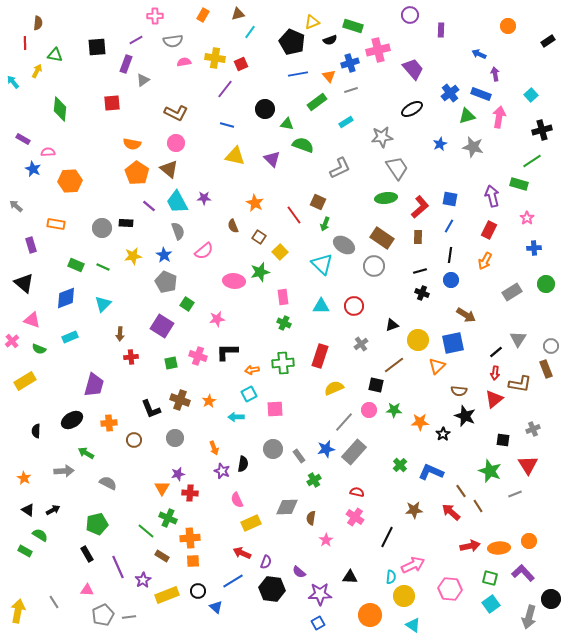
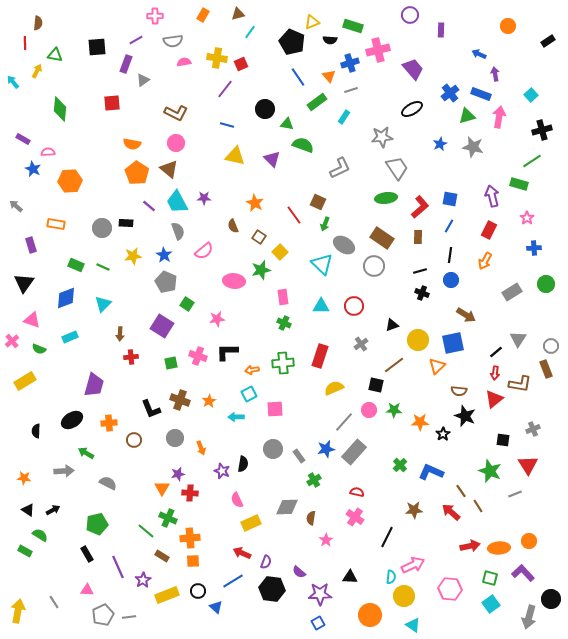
black semicircle at (330, 40): rotated 24 degrees clockwise
yellow cross at (215, 58): moved 2 px right
blue line at (298, 74): moved 3 px down; rotated 66 degrees clockwise
cyan rectangle at (346, 122): moved 2 px left, 5 px up; rotated 24 degrees counterclockwise
green star at (260, 272): moved 1 px right, 2 px up
black triangle at (24, 283): rotated 25 degrees clockwise
orange arrow at (214, 448): moved 13 px left
orange star at (24, 478): rotated 24 degrees counterclockwise
